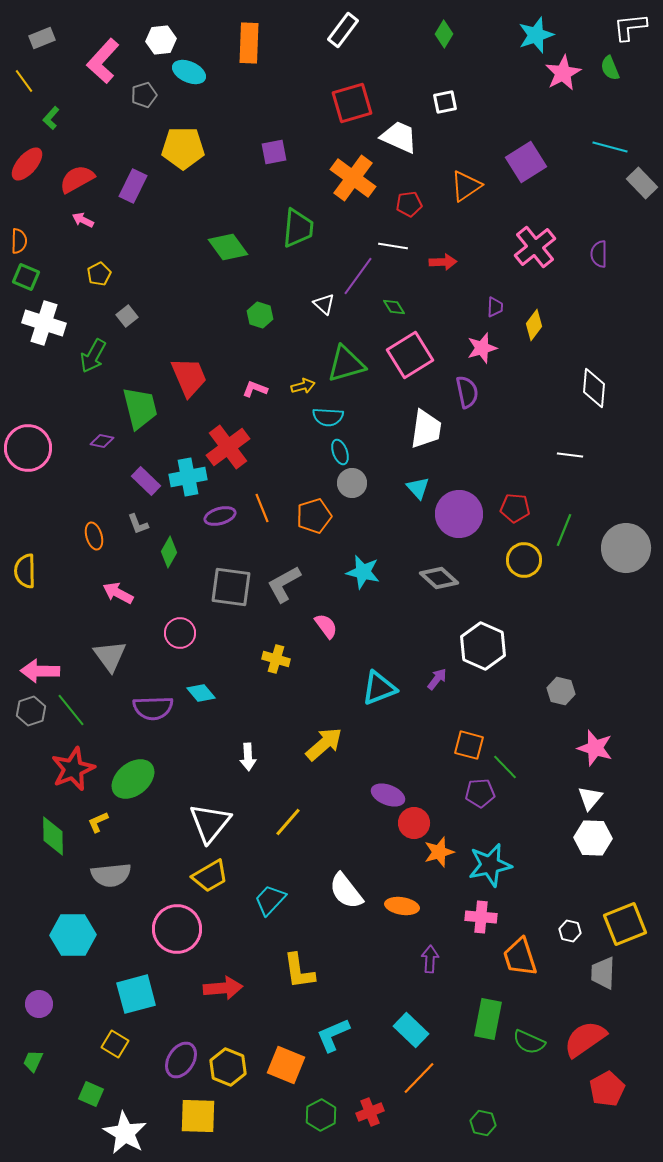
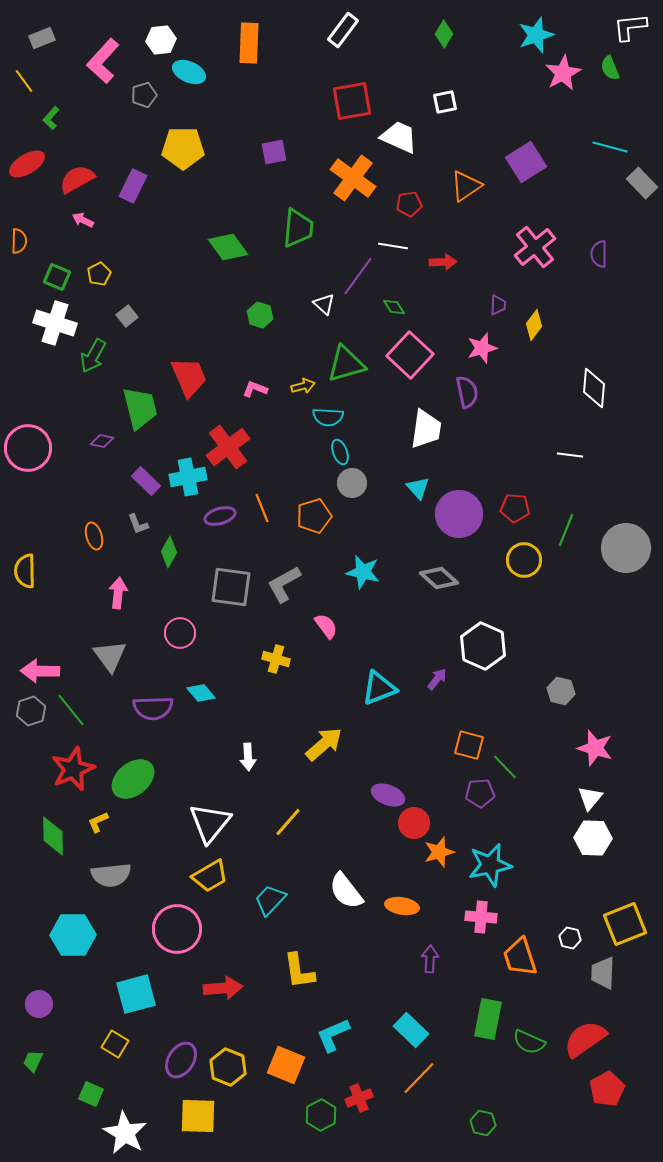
red square at (352, 103): moved 2 px up; rotated 6 degrees clockwise
red ellipse at (27, 164): rotated 18 degrees clockwise
green square at (26, 277): moved 31 px right
purple trapezoid at (495, 307): moved 3 px right, 2 px up
white cross at (44, 323): moved 11 px right
pink square at (410, 355): rotated 15 degrees counterclockwise
green line at (564, 530): moved 2 px right
pink arrow at (118, 593): rotated 68 degrees clockwise
white hexagon at (570, 931): moved 7 px down
red cross at (370, 1112): moved 11 px left, 14 px up
